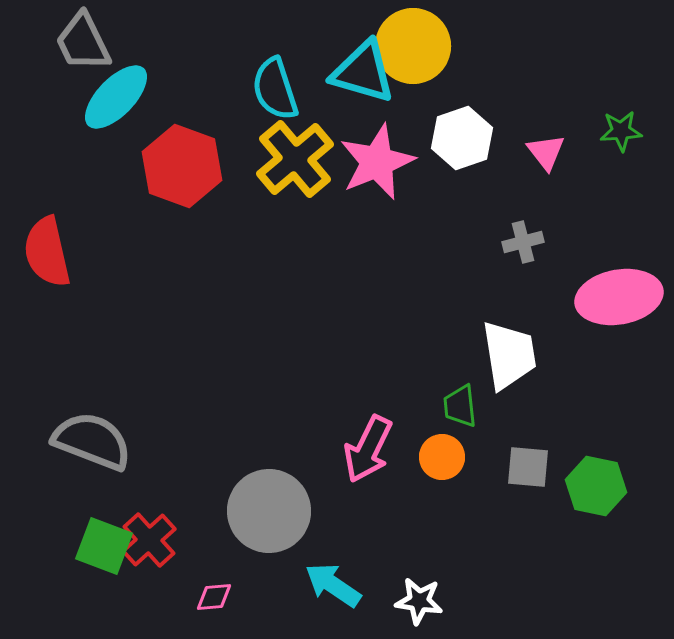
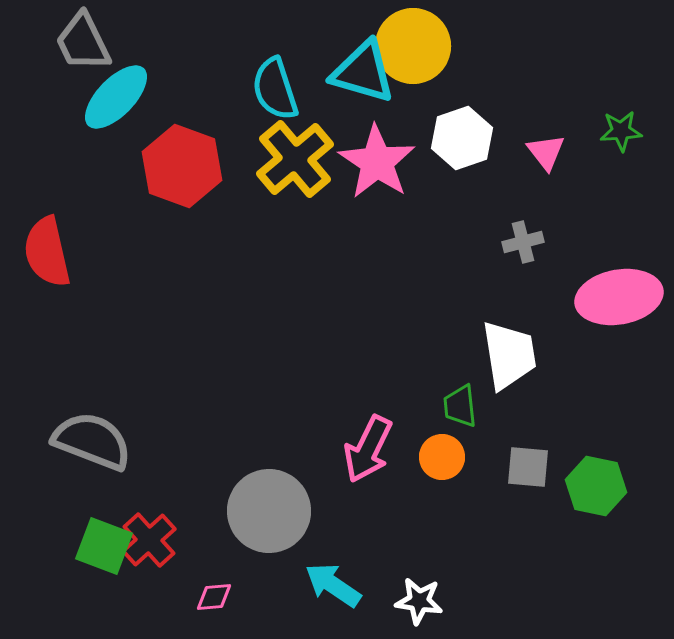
pink star: rotated 16 degrees counterclockwise
